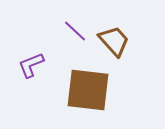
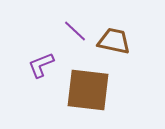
brown trapezoid: rotated 36 degrees counterclockwise
purple L-shape: moved 10 px right
